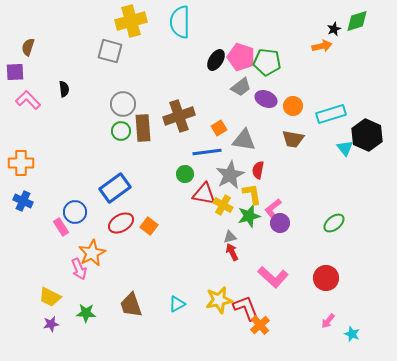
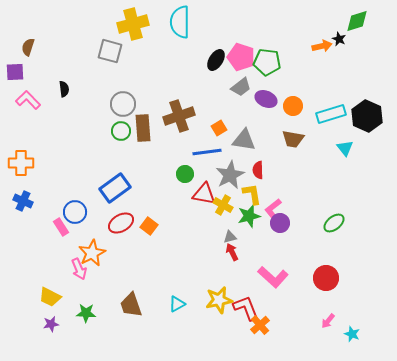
yellow cross at (131, 21): moved 2 px right, 3 px down
black star at (334, 29): moved 5 px right, 10 px down; rotated 24 degrees counterclockwise
black hexagon at (367, 135): moved 19 px up
red semicircle at (258, 170): rotated 12 degrees counterclockwise
